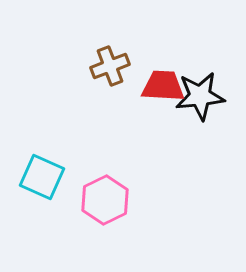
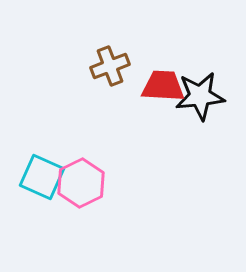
pink hexagon: moved 24 px left, 17 px up
